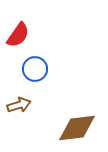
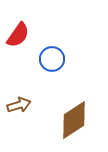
blue circle: moved 17 px right, 10 px up
brown diamond: moved 3 px left, 8 px up; rotated 27 degrees counterclockwise
